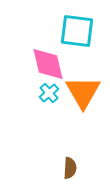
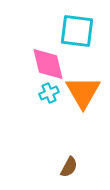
cyan cross: rotated 18 degrees clockwise
brown semicircle: moved 1 px left, 1 px up; rotated 25 degrees clockwise
